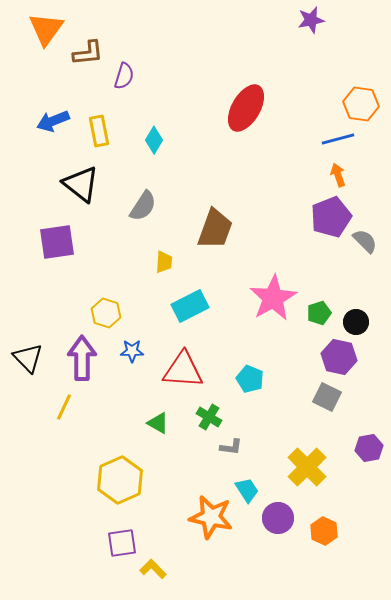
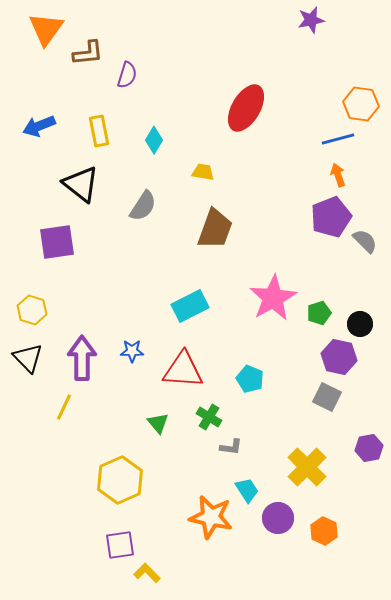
purple semicircle at (124, 76): moved 3 px right, 1 px up
blue arrow at (53, 121): moved 14 px left, 5 px down
yellow trapezoid at (164, 262): moved 39 px right, 90 px up; rotated 85 degrees counterclockwise
yellow hexagon at (106, 313): moved 74 px left, 3 px up
black circle at (356, 322): moved 4 px right, 2 px down
green triangle at (158, 423): rotated 20 degrees clockwise
purple square at (122, 543): moved 2 px left, 2 px down
yellow L-shape at (153, 569): moved 6 px left, 4 px down
